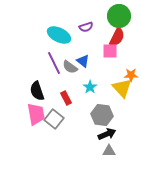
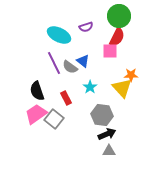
pink trapezoid: rotated 115 degrees counterclockwise
